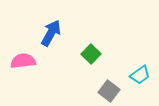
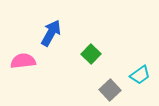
gray square: moved 1 px right, 1 px up; rotated 10 degrees clockwise
